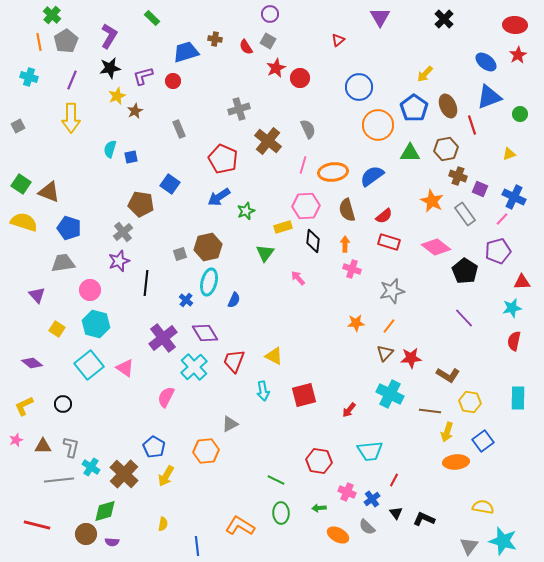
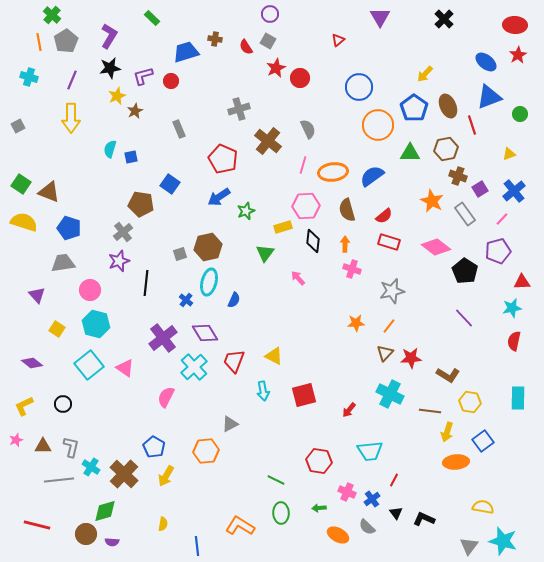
red circle at (173, 81): moved 2 px left
purple square at (480, 189): rotated 35 degrees clockwise
blue cross at (514, 197): moved 6 px up; rotated 25 degrees clockwise
